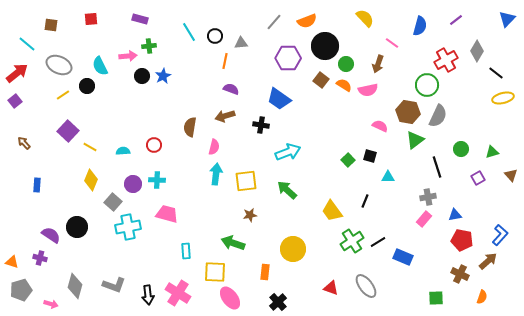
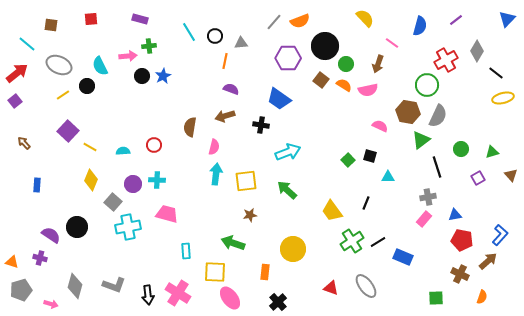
orange semicircle at (307, 21): moved 7 px left
green triangle at (415, 140): moved 6 px right
black line at (365, 201): moved 1 px right, 2 px down
